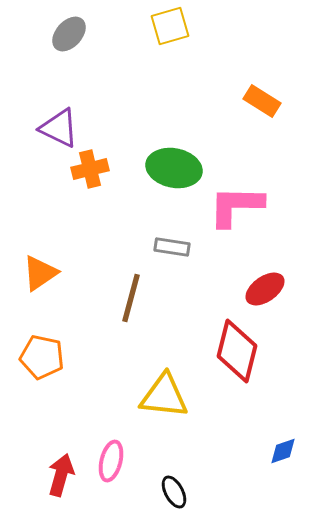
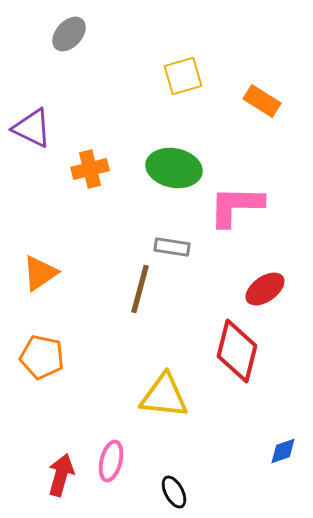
yellow square: moved 13 px right, 50 px down
purple triangle: moved 27 px left
brown line: moved 9 px right, 9 px up
